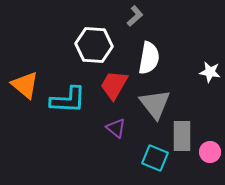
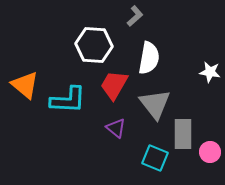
gray rectangle: moved 1 px right, 2 px up
